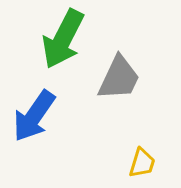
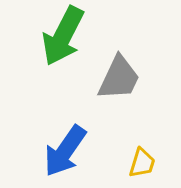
green arrow: moved 3 px up
blue arrow: moved 31 px right, 35 px down
